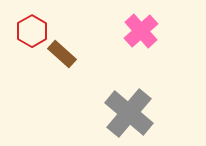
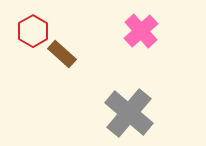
red hexagon: moved 1 px right
